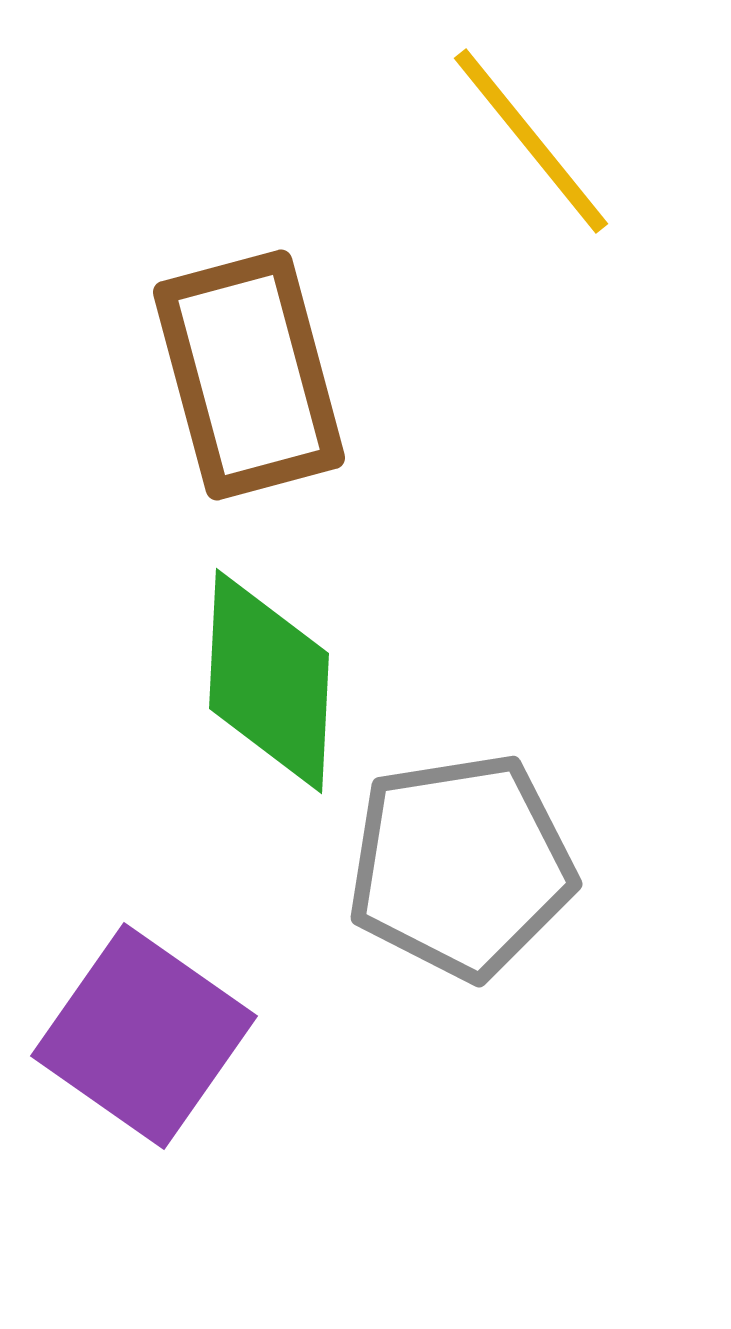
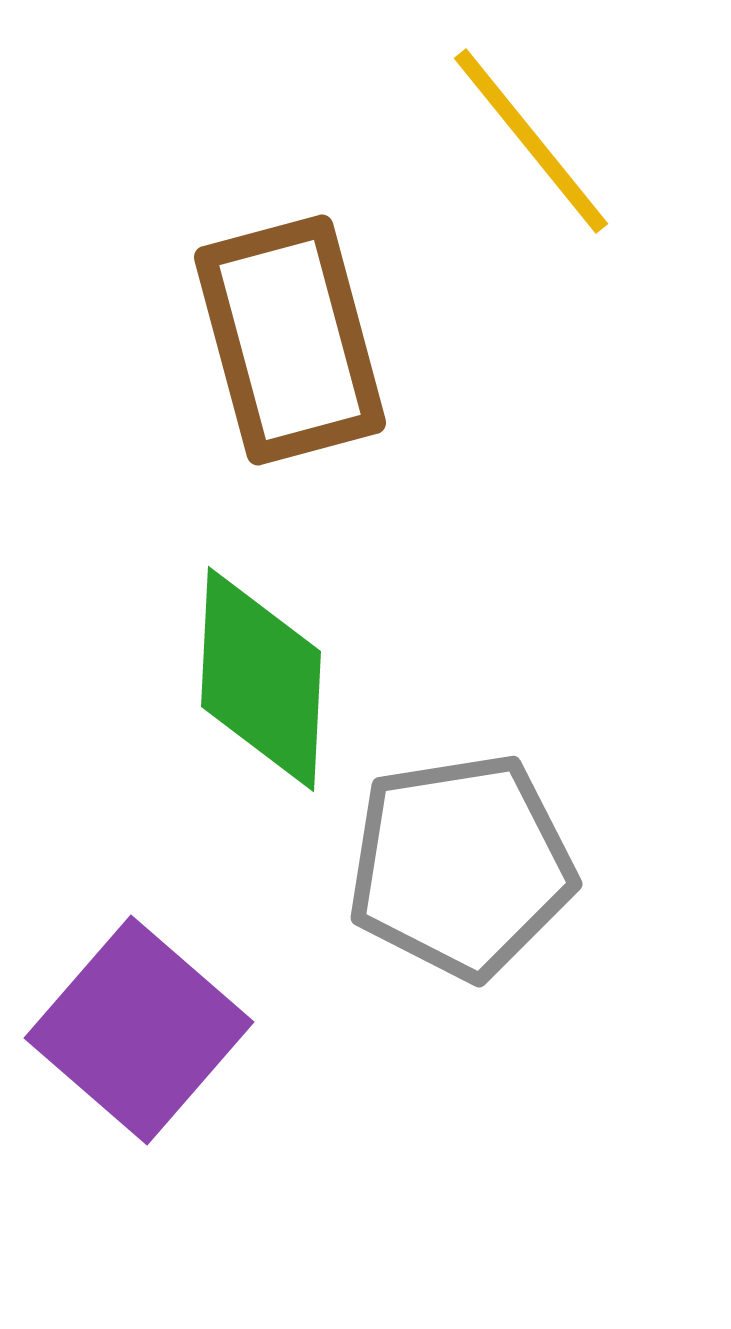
brown rectangle: moved 41 px right, 35 px up
green diamond: moved 8 px left, 2 px up
purple square: moved 5 px left, 6 px up; rotated 6 degrees clockwise
